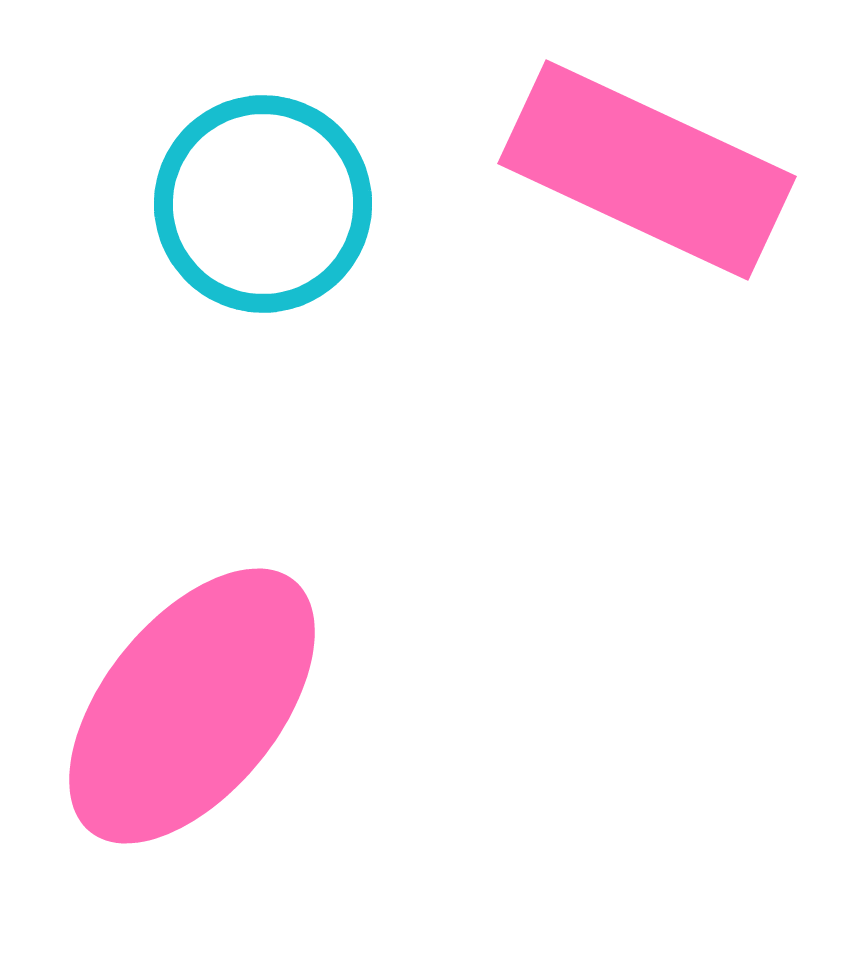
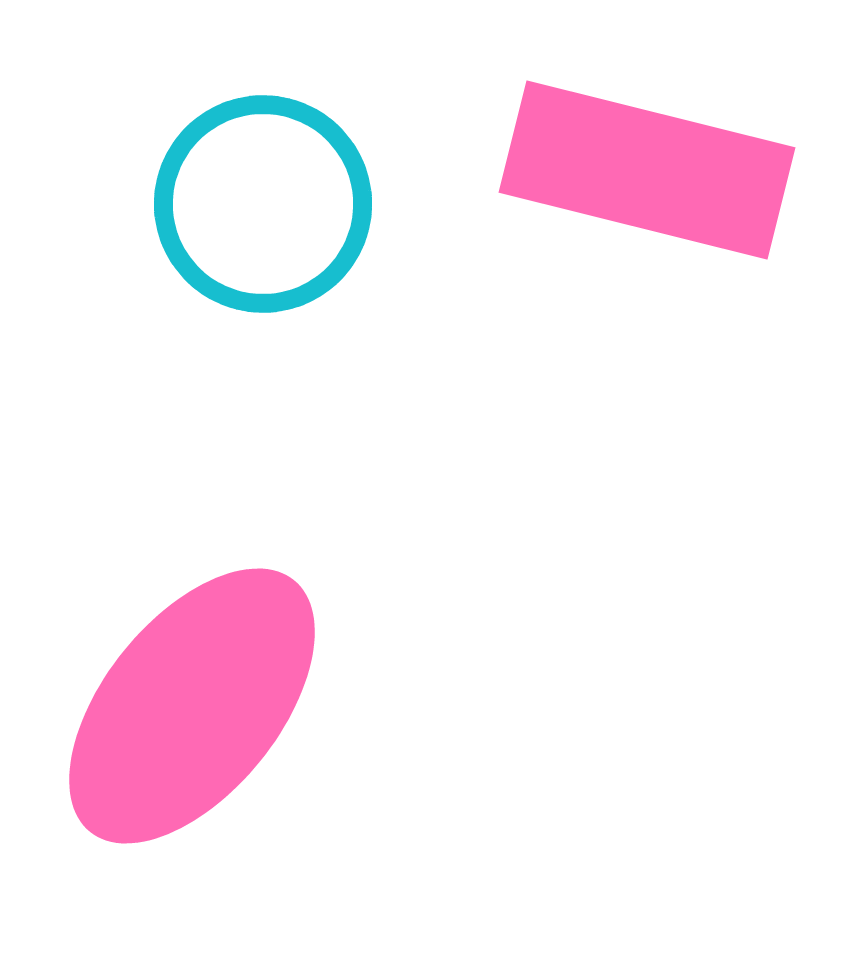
pink rectangle: rotated 11 degrees counterclockwise
